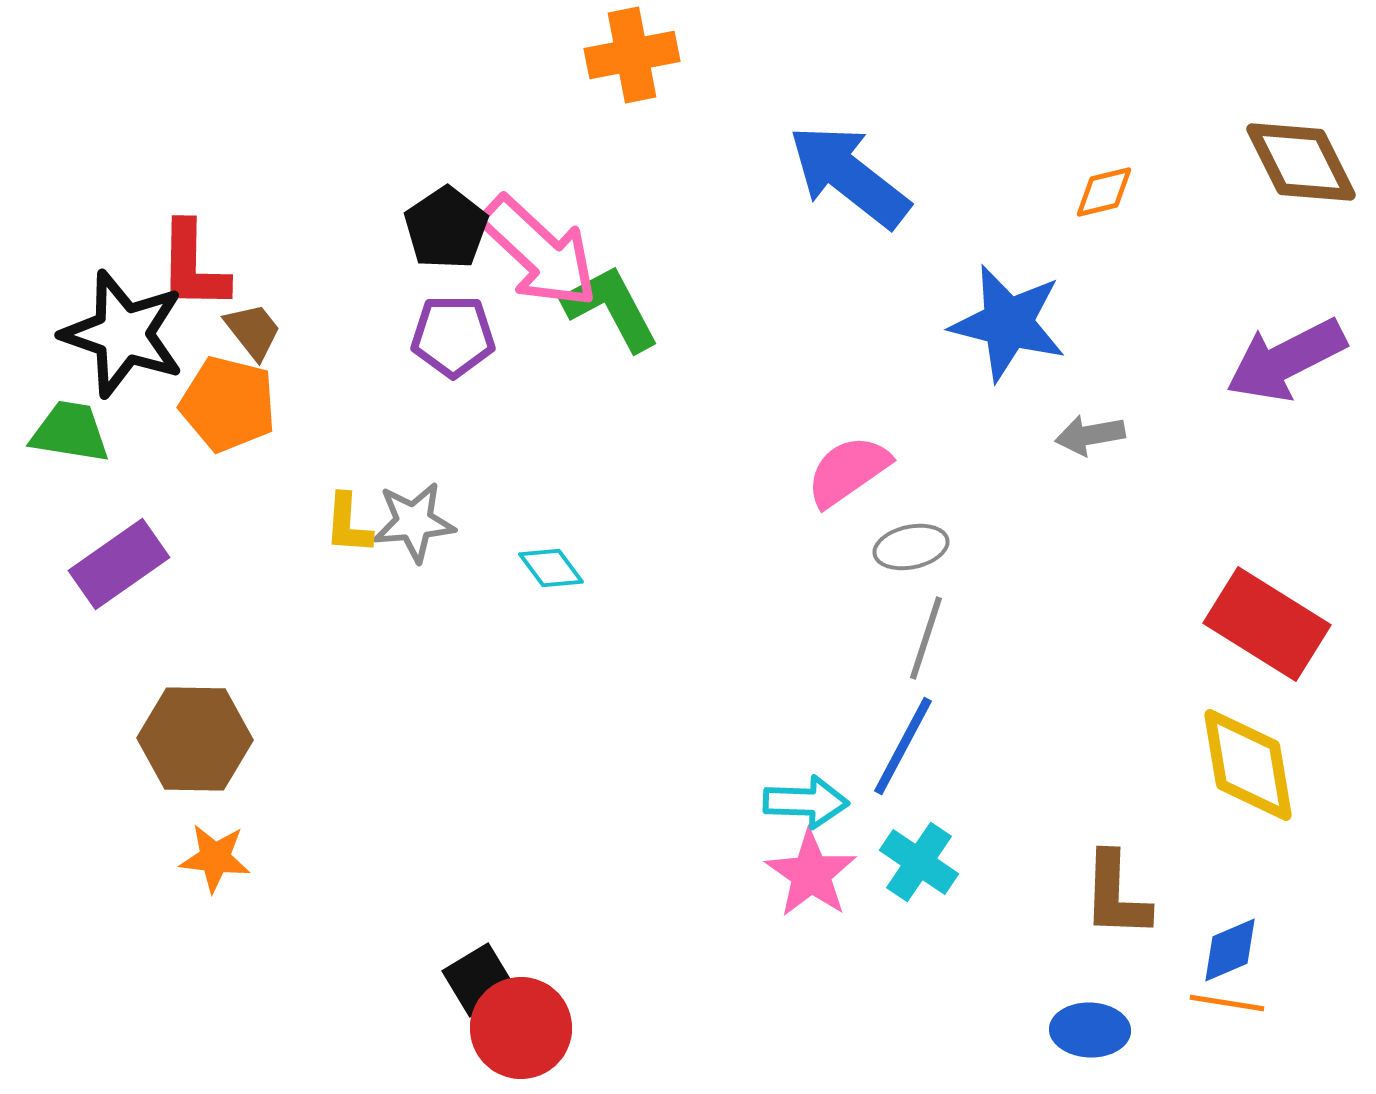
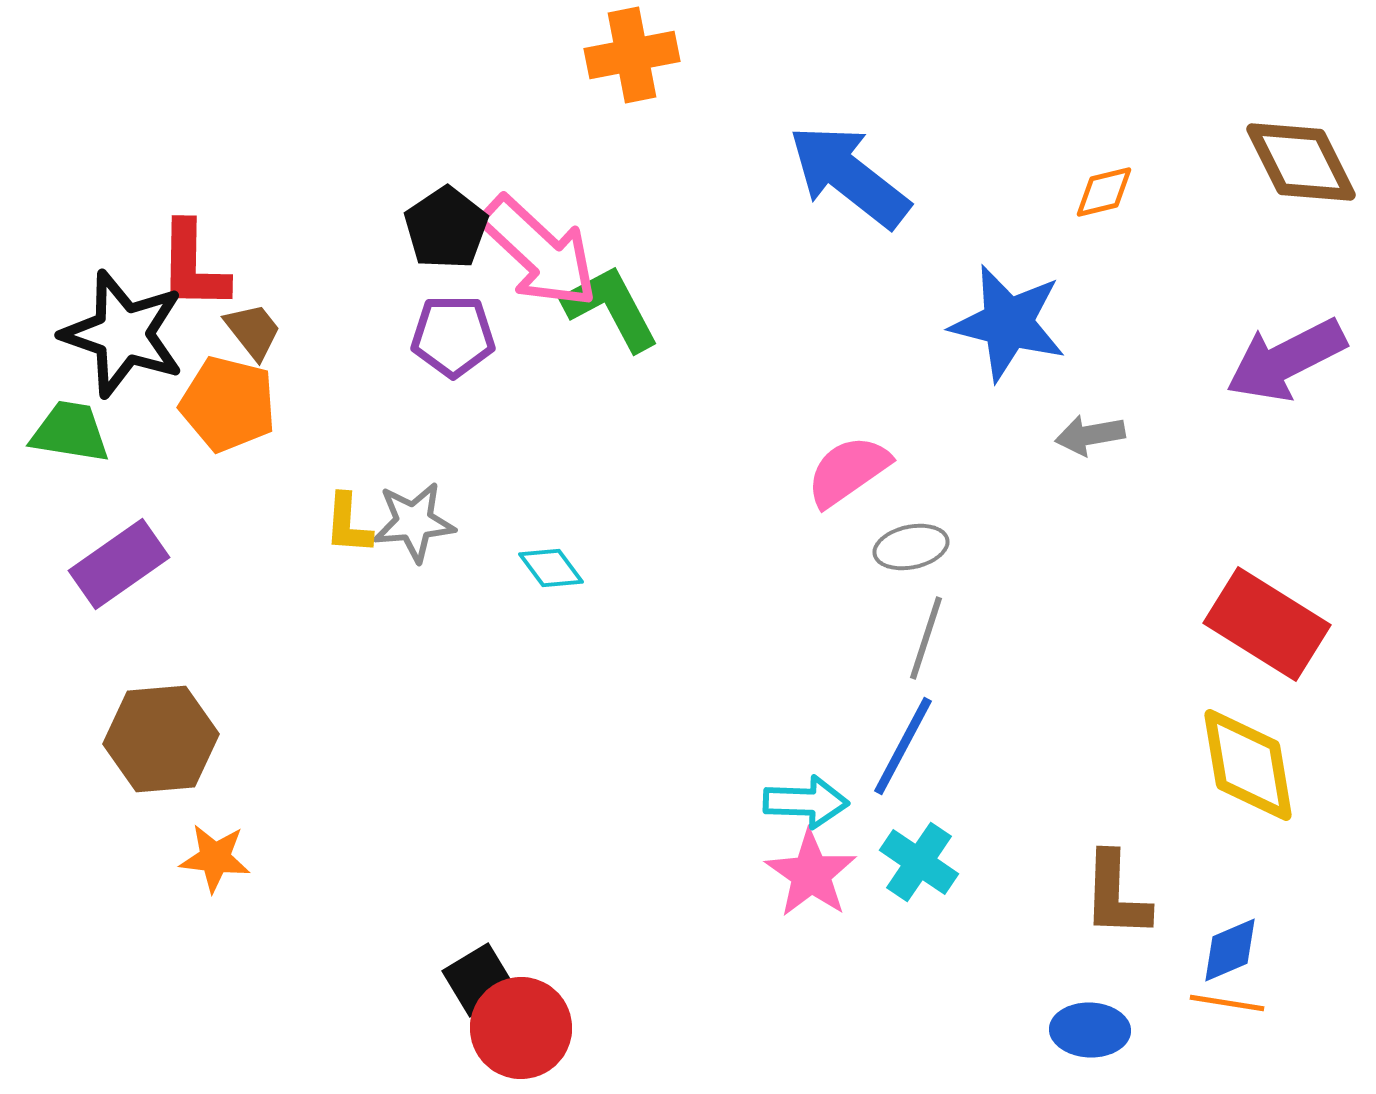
brown hexagon: moved 34 px left; rotated 6 degrees counterclockwise
